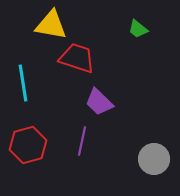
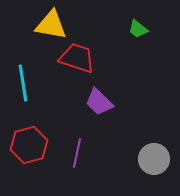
purple line: moved 5 px left, 12 px down
red hexagon: moved 1 px right
